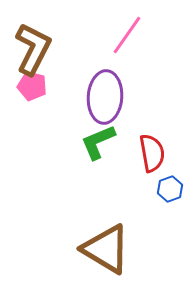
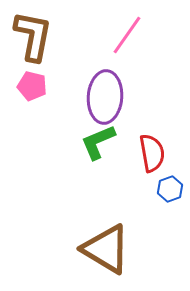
brown L-shape: moved 13 px up; rotated 16 degrees counterclockwise
